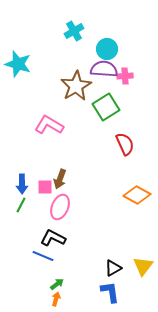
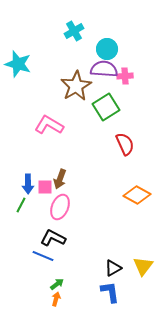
blue arrow: moved 6 px right
